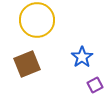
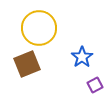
yellow circle: moved 2 px right, 8 px down
